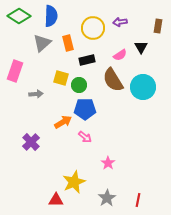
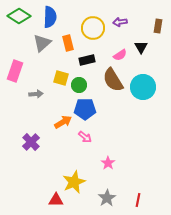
blue semicircle: moved 1 px left, 1 px down
